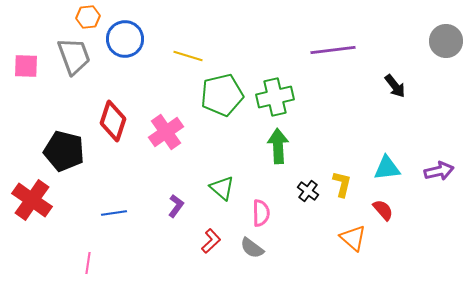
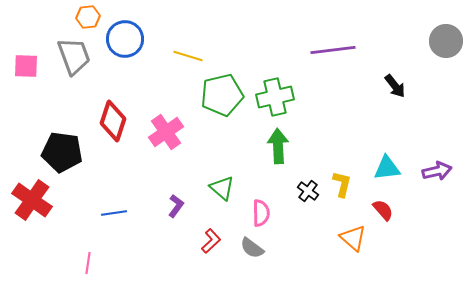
black pentagon: moved 2 px left, 1 px down; rotated 6 degrees counterclockwise
purple arrow: moved 2 px left
